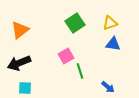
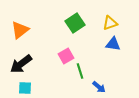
black arrow: moved 2 px right, 1 px down; rotated 15 degrees counterclockwise
blue arrow: moved 9 px left
